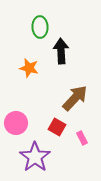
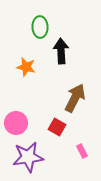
orange star: moved 3 px left, 1 px up
brown arrow: rotated 16 degrees counterclockwise
pink rectangle: moved 13 px down
purple star: moved 7 px left; rotated 28 degrees clockwise
